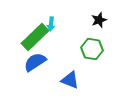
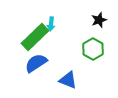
green hexagon: moved 1 px right; rotated 20 degrees clockwise
blue semicircle: moved 1 px right, 1 px down
blue triangle: moved 2 px left
